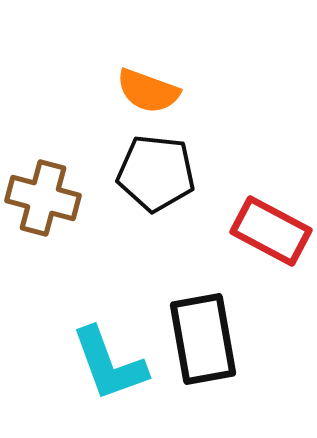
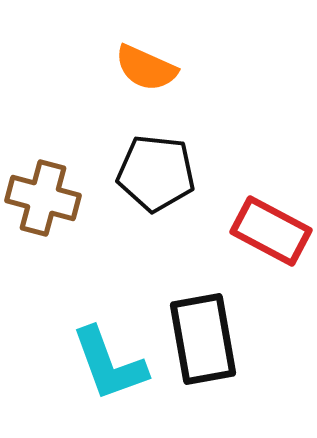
orange semicircle: moved 2 px left, 23 px up; rotated 4 degrees clockwise
